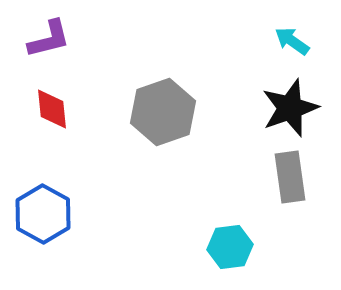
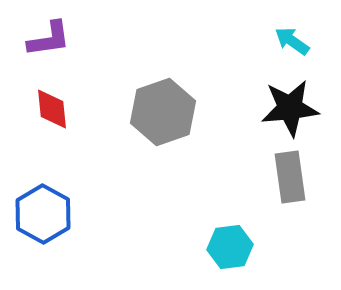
purple L-shape: rotated 6 degrees clockwise
black star: rotated 14 degrees clockwise
